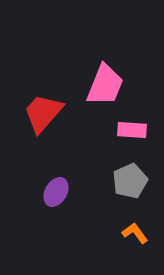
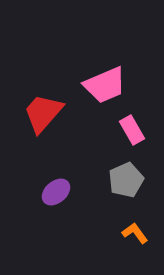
pink trapezoid: rotated 45 degrees clockwise
pink rectangle: rotated 56 degrees clockwise
gray pentagon: moved 4 px left, 1 px up
purple ellipse: rotated 20 degrees clockwise
